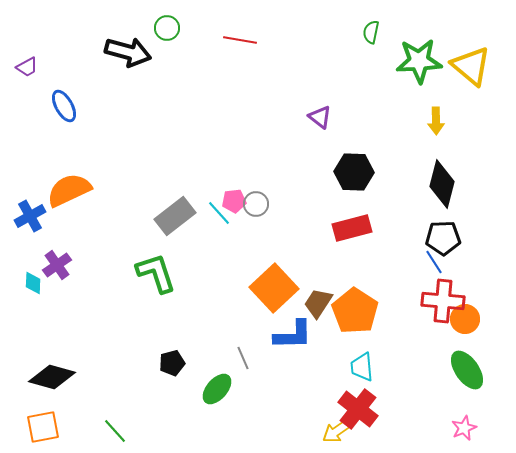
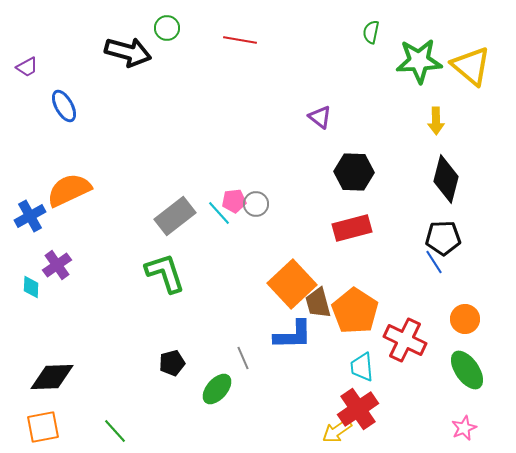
black diamond at (442, 184): moved 4 px right, 5 px up
green L-shape at (156, 273): moved 9 px right
cyan diamond at (33, 283): moved 2 px left, 4 px down
orange square at (274, 288): moved 18 px right, 4 px up
red cross at (443, 301): moved 38 px left, 39 px down; rotated 21 degrees clockwise
brown trapezoid at (318, 303): rotated 48 degrees counterclockwise
black diamond at (52, 377): rotated 18 degrees counterclockwise
red cross at (358, 409): rotated 18 degrees clockwise
